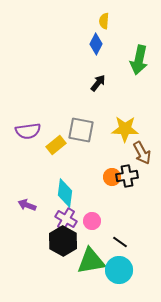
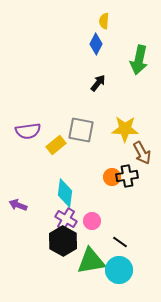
purple arrow: moved 9 px left
